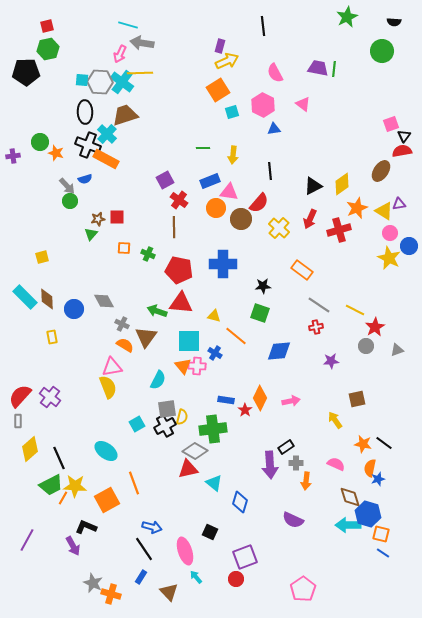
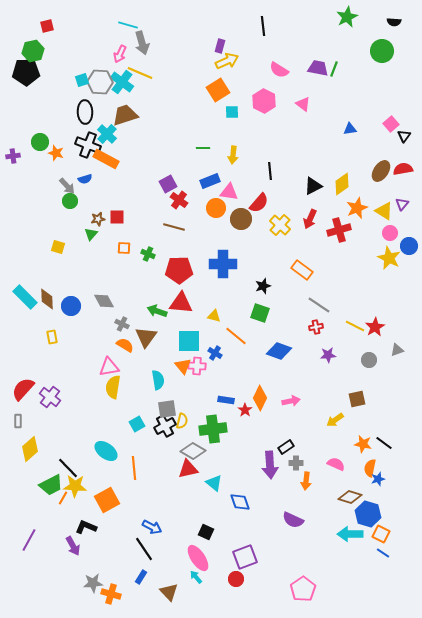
gray arrow at (142, 43): rotated 115 degrees counterclockwise
green hexagon at (48, 49): moved 15 px left, 2 px down
green line at (334, 69): rotated 14 degrees clockwise
yellow line at (140, 73): rotated 25 degrees clockwise
pink semicircle at (275, 73): moved 4 px right, 3 px up; rotated 30 degrees counterclockwise
cyan square at (82, 80): rotated 24 degrees counterclockwise
pink hexagon at (263, 105): moved 1 px right, 4 px up
cyan square at (232, 112): rotated 16 degrees clockwise
pink square at (391, 124): rotated 21 degrees counterclockwise
blue triangle at (274, 129): moved 76 px right
red semicircle at (402, 151): moved 1 px right, 18 px down
purple square at (165, 180): moved 3 px right, 4 px down
purple triangle at (399, 204): moved 3 px right; rotated 40 degrees counterclockwise
brown line at (174, 227): rotated 75 degrees counterclockwise
yellow cross at (279, 228): moved 1 px right, 3 px up
yellow square at (42, 257): moved 16 px right, 10 px up; rotated 32 degrees clockwise
red pentagon at (179, 270): rotated 12 degrees counterclockwise
black star at (263, 286): rotated 14 degrees counterclockwise
blue circle at (74, 309): moved 3 px left, 3 px up
yellow line at (355, 310): moved 16 px down
gray circle at (366, 346): moved 3 px right, 14 px down
blue diamond at (279, 351): rotated 25 degrees clockwise
purple star at (331, 361): moved 3 px left, 6 px up
pink triangle at (112, 367): moved 3 px left
cyan semicircle at (158, 380): rotated 36 degrees counterclockwise
yellow semicircle at (108, 387): moved 5 px right; rotated 150 degrees counterclockwise
red semicircle at (20, 396): moved 3 px right, 7 px up
yellow semicircle at (182, 417): moved 4 px down
yellow arrow at (335, 420): rotated 90 degrees counterclockwise
gray diamond at (195, 451): moved 2 px left
black line at (59, 458): moved 9 px right, 10 px down; rotated 20 degrees counterclockwise
orange line at (134, 483): moved 15 px up; rotated 15 degrees clockwise
brown diamond at (350, 497): rotated 55 degrees counterclockwise
blue diamond at (240, 502): rotated 35 degrees counterclockwise
cyan arrow at (348, 525): moved 2 px right, 9 px down
blue arrow at (152, 527): rotated 12 degrees clockwise
black square at (210, 532): moved 4 px left
orange square at (381, 534): rotated 12 degrees clockwise
purple line at (27, 540): moved 2 px right
pink ellipse at (185, 551): moved 13 px right, 7 px down; rotated 16 degrees counterclockwise
gray star at (93, 583): rotated 30 degrees counterclockwise
